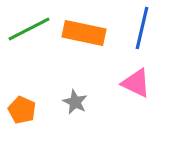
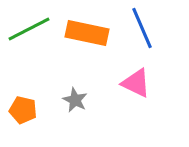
blue line: rotated 36 degrees counterclockwise
orange rectangle: moved 3 px right
gray star: moved 2 px up
orange pentagon: moved 1 px right; rotated 12 degrees counterclockwise
